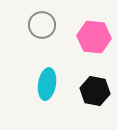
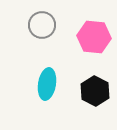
black hexagon: rotated 16 degrees clockwise
